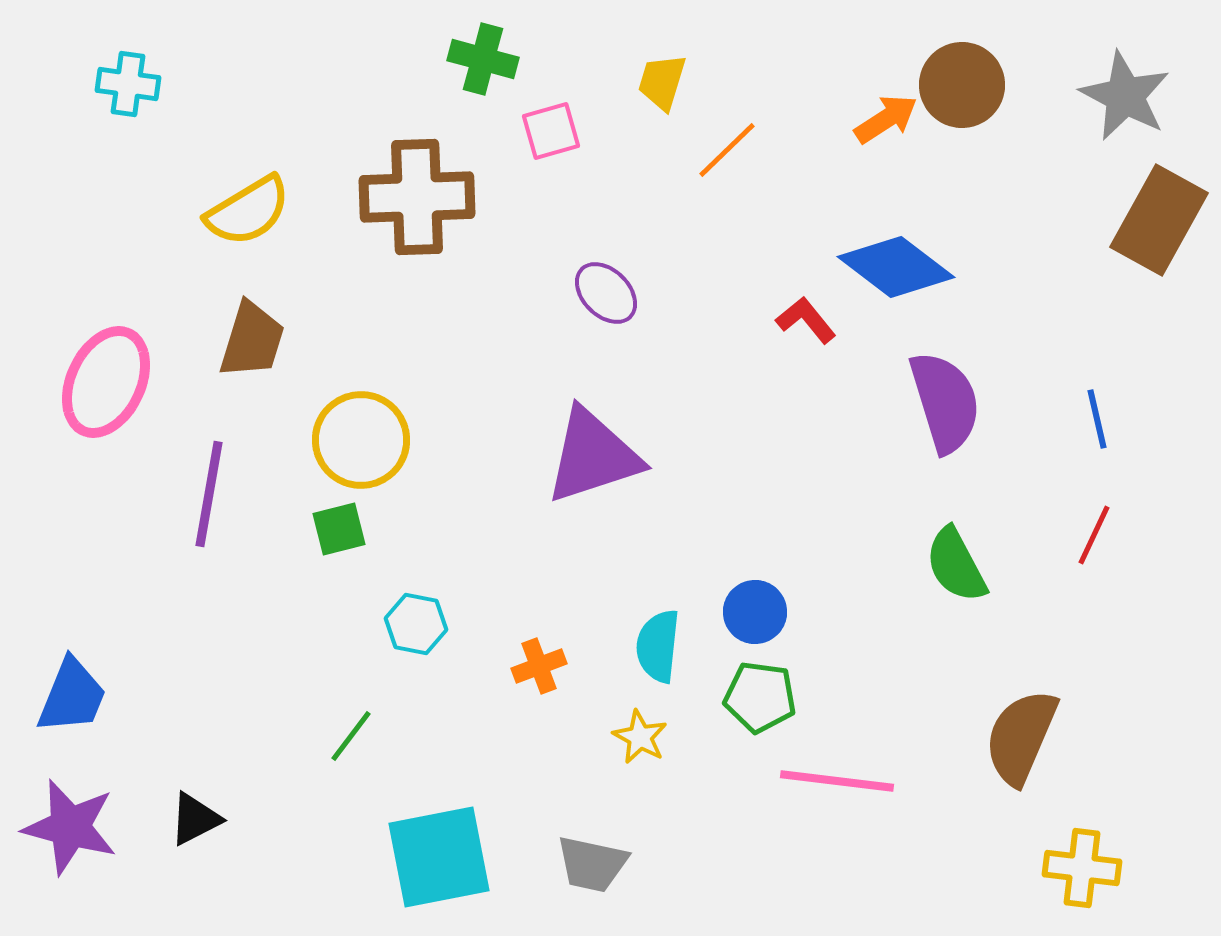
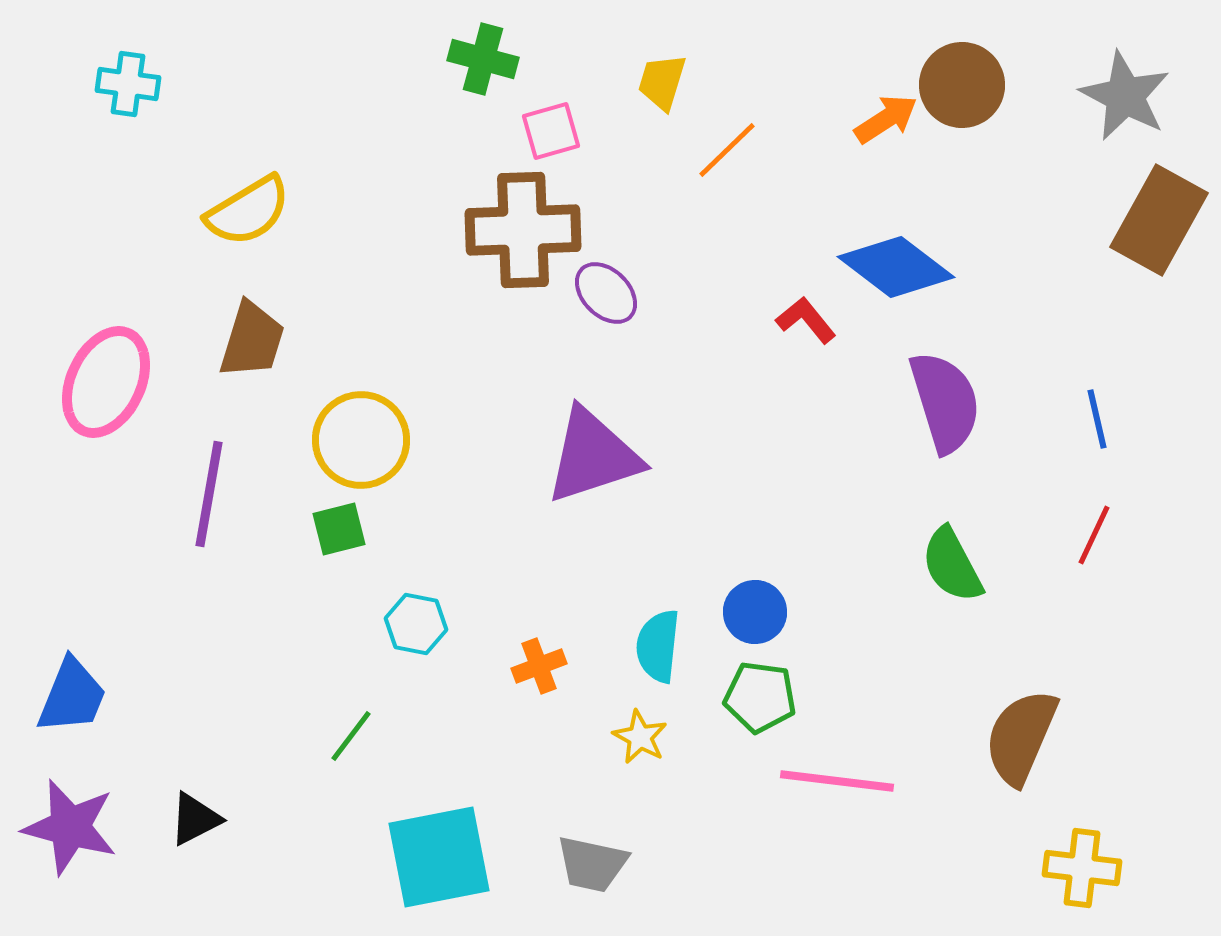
brown cross: moved 106 px right, 33 px down
green semicircle: moved 4 px left
